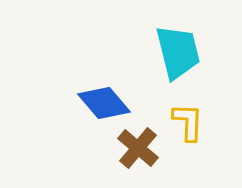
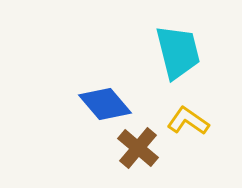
blue diamond: moved 1 px right, 1 px down
yellow L-shape: moved 1 px up; rotated 57 degrees counterclockwise
